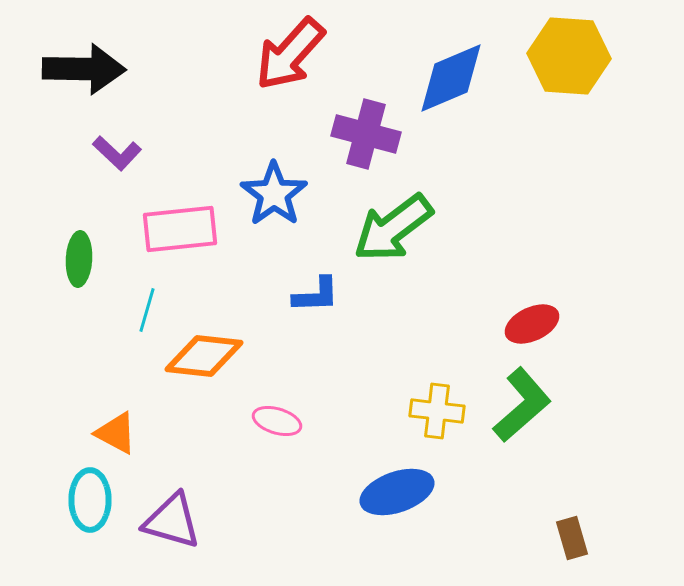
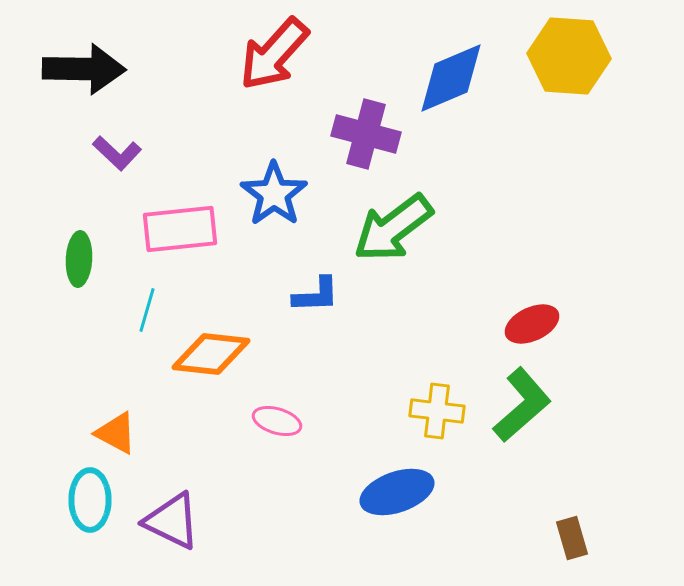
red arrow: moved 16 px left
orange diamond: moved 7 px right, 2 px up
purple triangle: rotated 10 degrees clockwise
